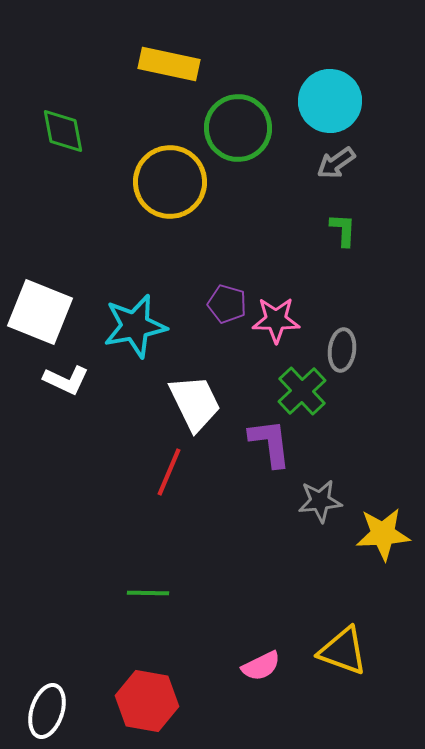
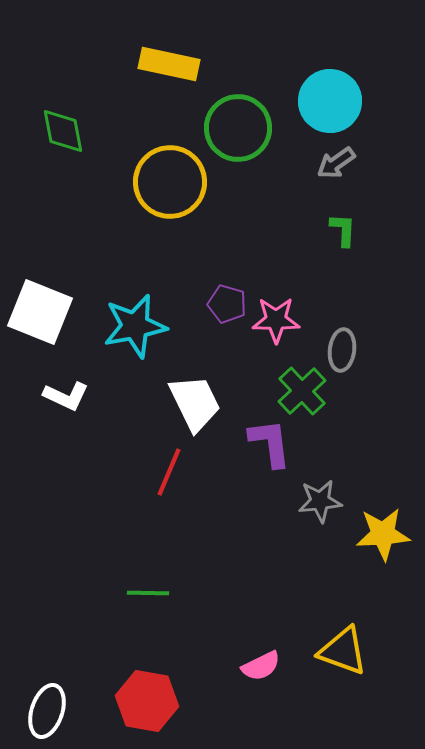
white L-shape: moved 16 px down
